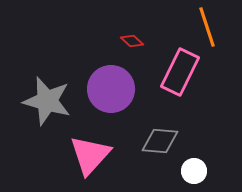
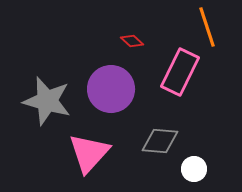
pink triangle: moved 1 px left, 2 px up
white circle: moved 2 px up
